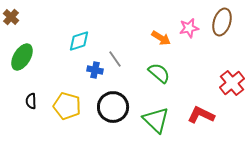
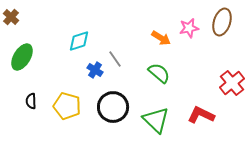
blue cross: rotated 21 degrees clockwise
